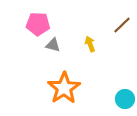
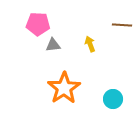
brown line: rotated 48 degrees clockwise
gray triangle: rotated 21 degrees counterclockwise
cyan circle: moved 12 px left
